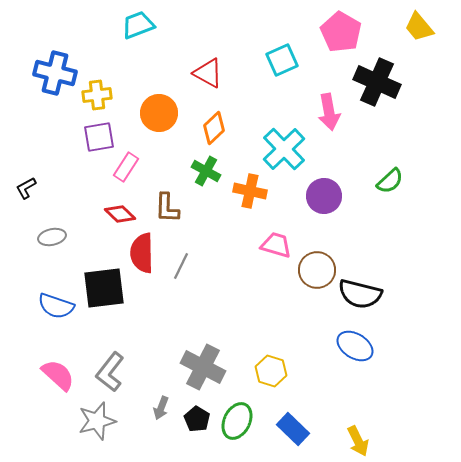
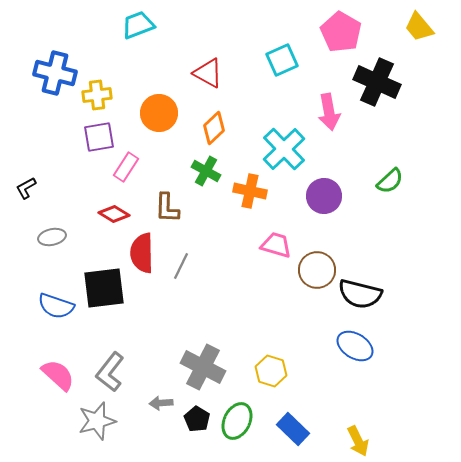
red diamond: moved 6 px left; rotated 12 degrees counterclockwise
gray arrow: moved 5 px up; rotated 65 degrees clockwise
